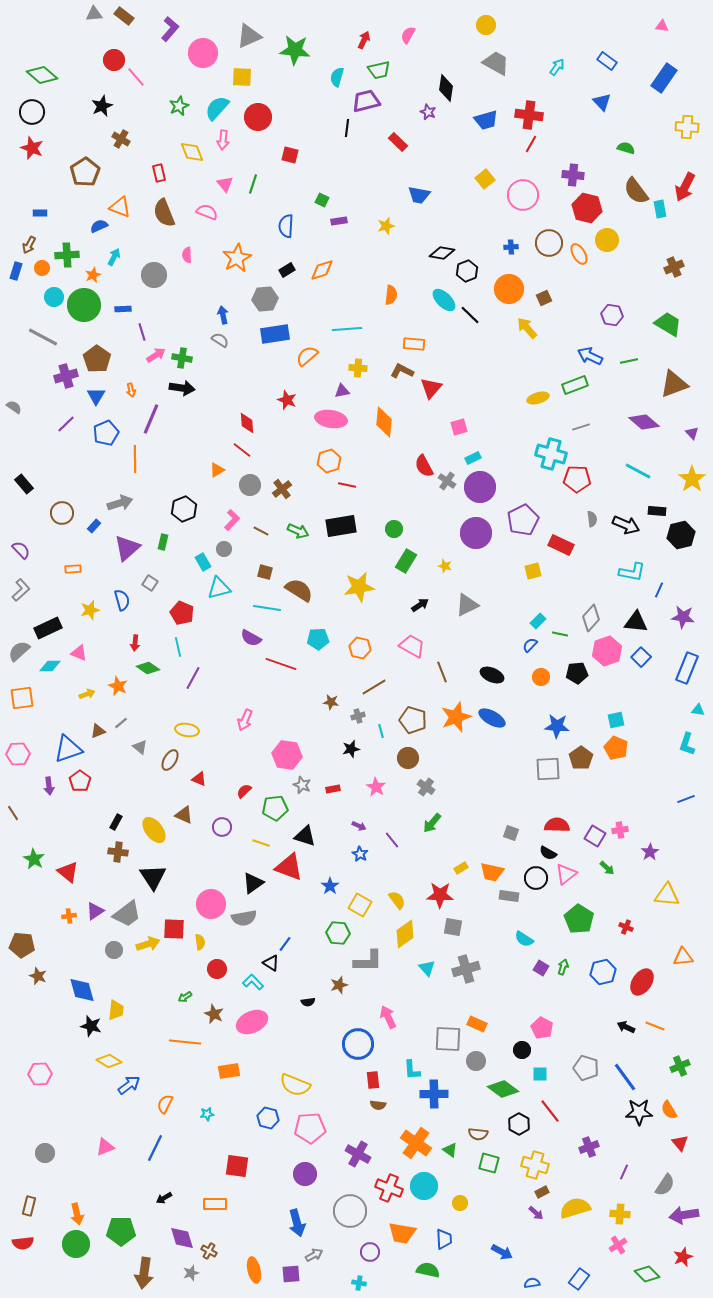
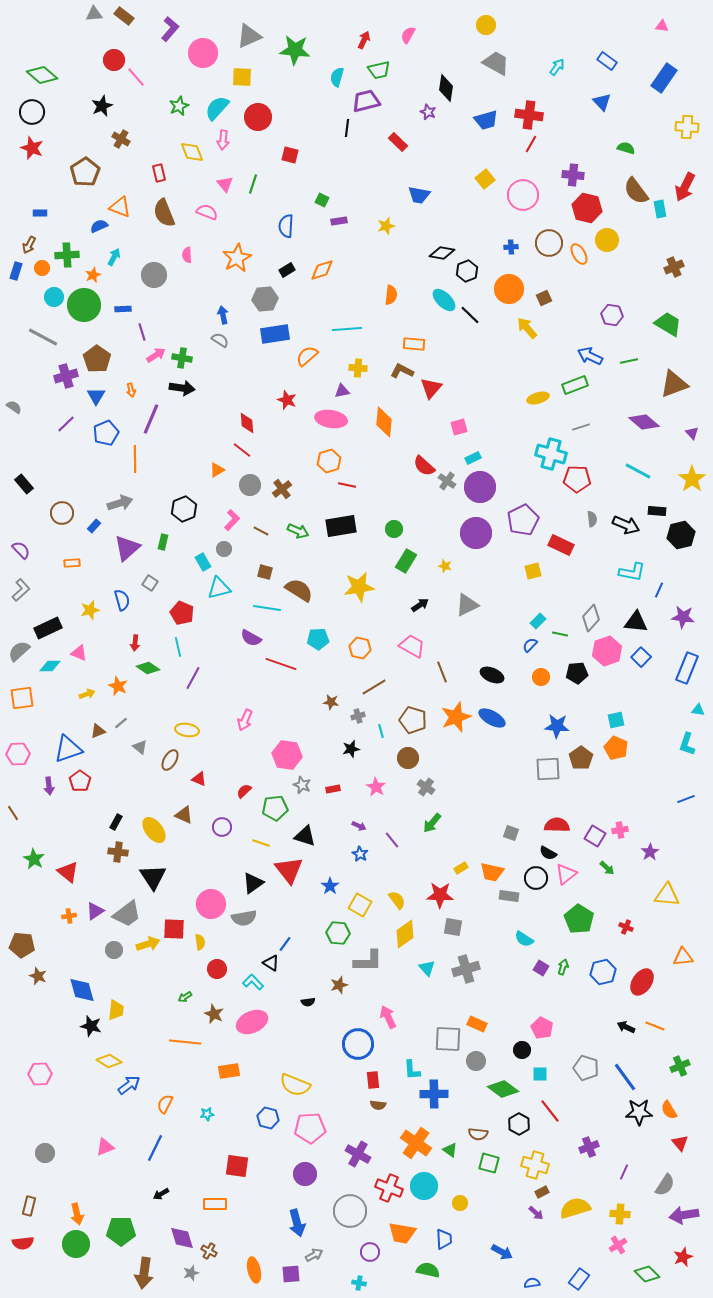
red semicircle at (424, 466): rotated 20 degrees counterclockwise
orange rectangle at (73, 569): moved 1 px left, 6 px up
red triangle at (289, 867): moved 3 px down; rotated 32 degrees clockwise
black arrow at (164, 1198): moved 3 px left, 4 px up
